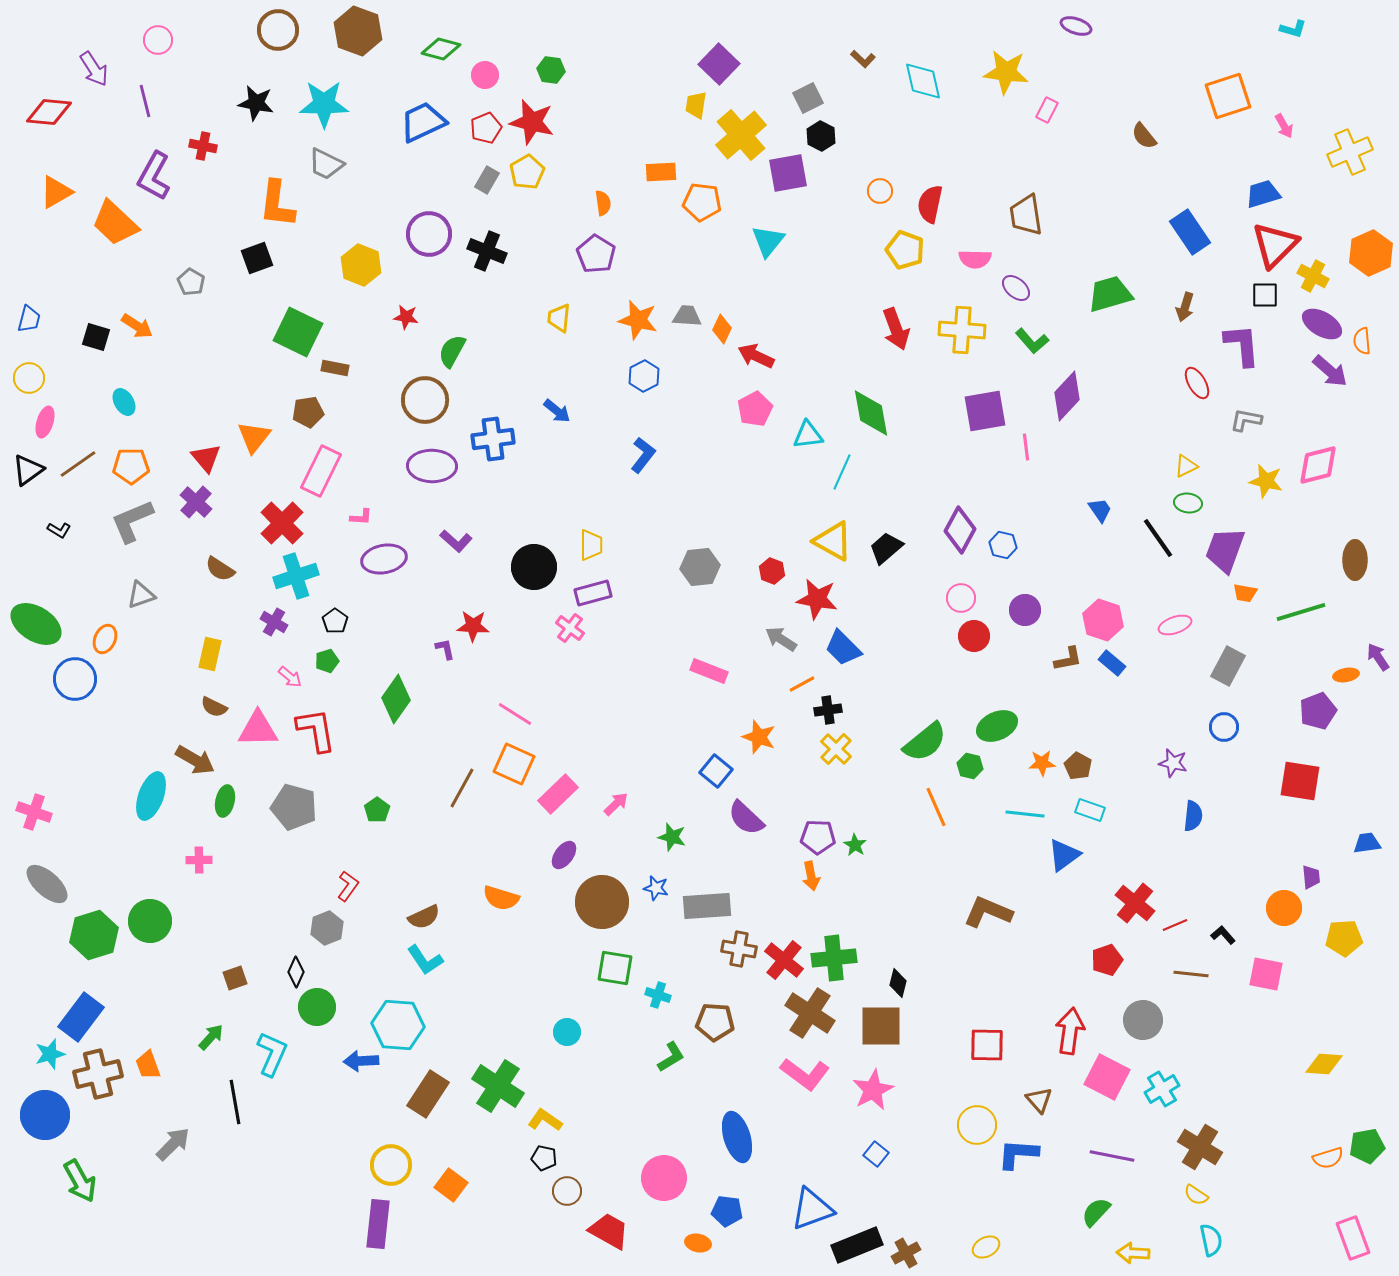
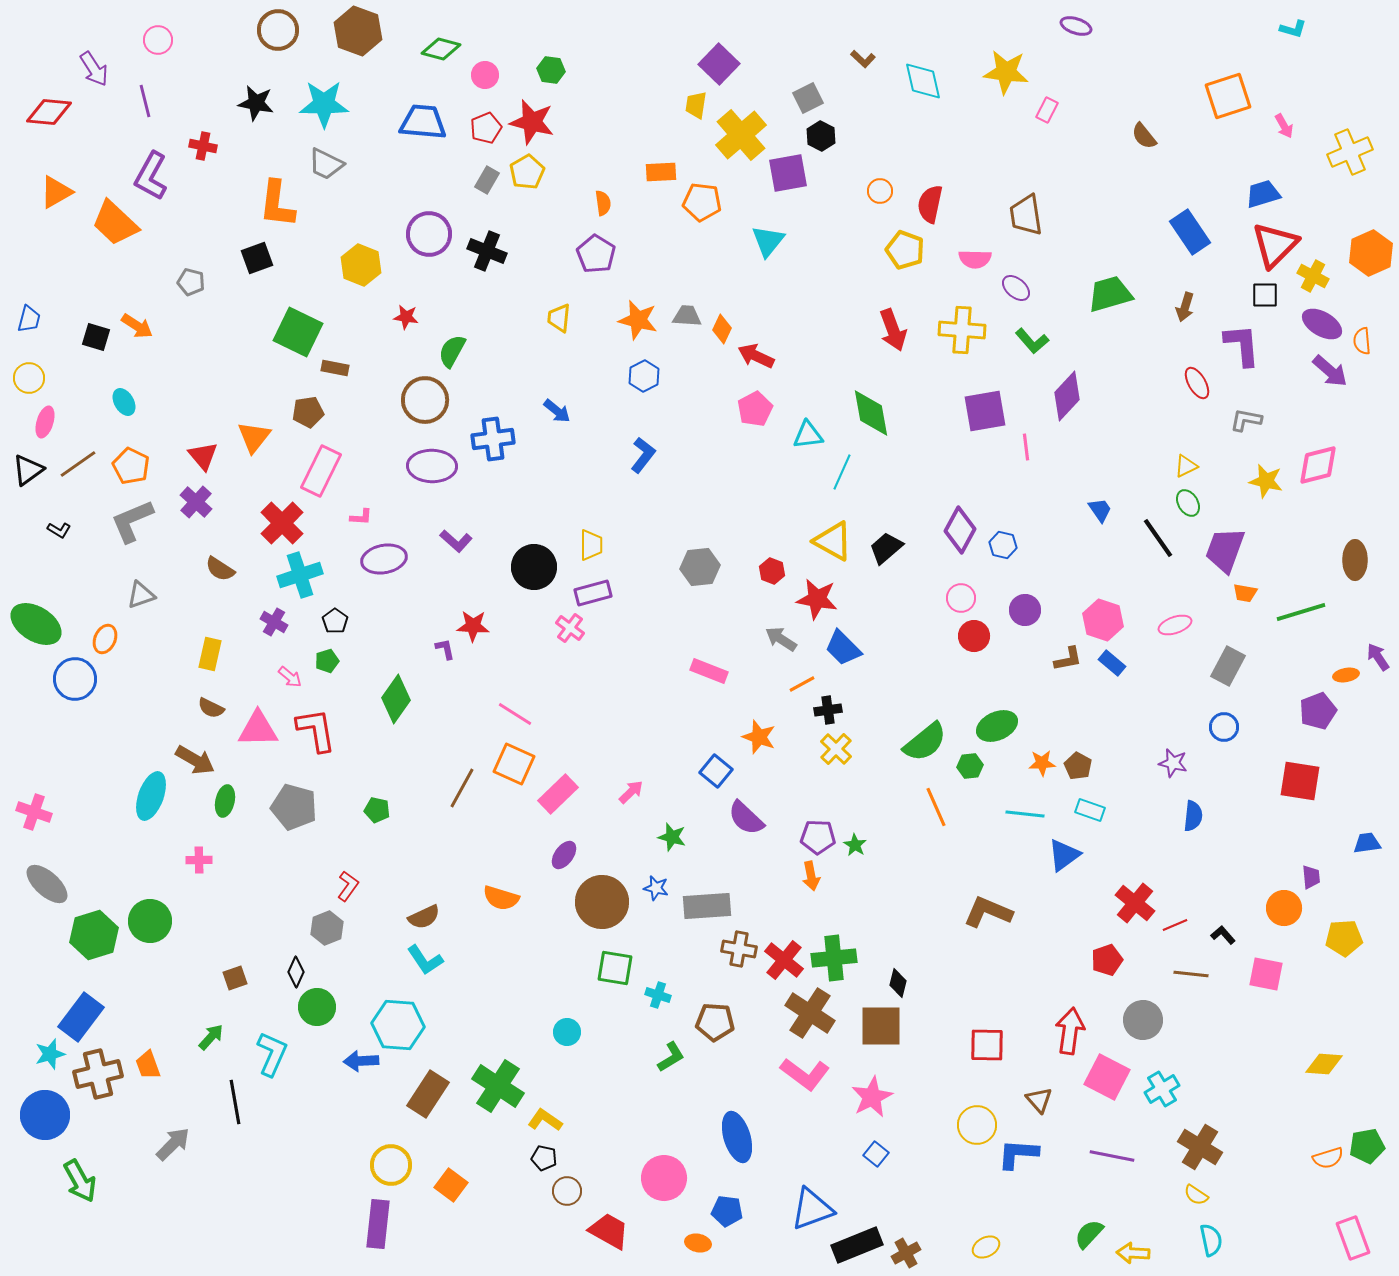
blue trapezoid at (423, 122): rotated 30 degrees clockwise
purple L-shape at (154, 176): moved 3 px left
gray pentagon at (191, 282): rotated 16 degrees counterclockwise
red arrow at (896, 329): moved 3 px left, 1 px down
red triangle at (206, 458): moved 3 px left, 2 px up
orange pentagon at (131, 466): rotated 27 degrees clockwise
green ellipse at (1188, 503): rotated 52 degrees clockwise
cyan cross at (296, 576): moved 4 px right, 1 px up
brown semicircle at (214, 707): moved 3 px left, 1 px down
green hexagon at (970, 766): rotated 20 degrees counterclockwise
pink arrow at (616, 804): moved 15 px right, 12 px up
green pentagon at (377, 810): rotated 25 degrees counterclockwise
pink star at (873, 1090): moved 1 px left, 7 px down
green semicircle at (1096, 1212): moved 7 px left, 22 px down
